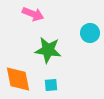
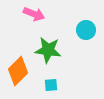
pink arrow: moved 1 px right
cyan circle: moved 4 px left, 3 px up
orange diamond: moved 8 px up; rotated 56 degrees clockwise
